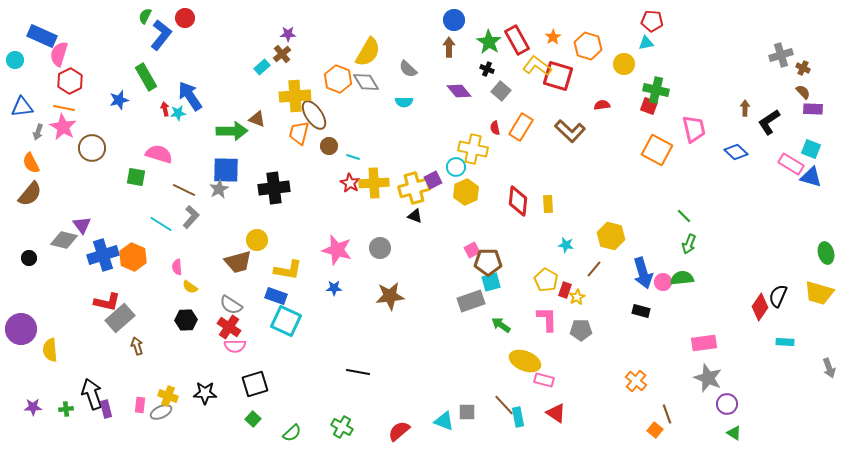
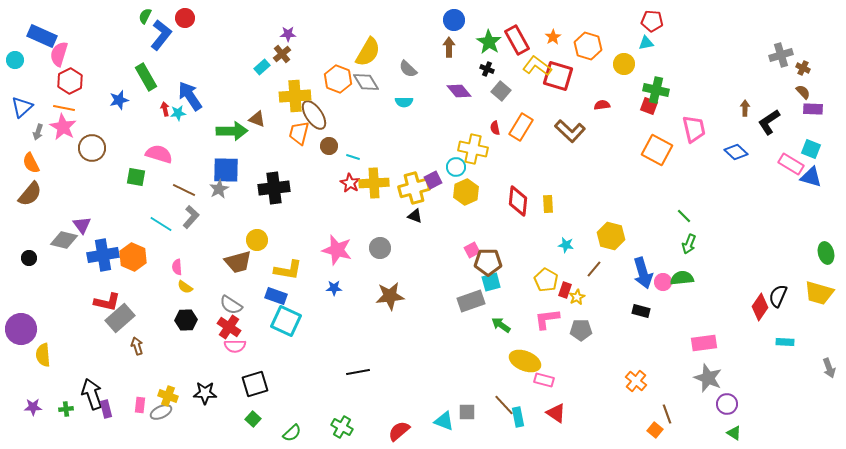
blue triangle at (22, 107): rotated 35 degrees counterclockwise
blue cross at (103, 255): rotated 8 degrees clockwise
yellow semicircle at (190, 287): moved 5 px left
pink L-shape at (547, 319): rotated 96 degrees counterclockwise
yellow semicircle at (50, 350): moved 7 px left, 5 px down
black line at (358, 372): rotated 20 degrees counterclockwise
